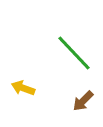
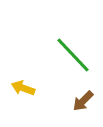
green line: moved 1 px left, 2 px down
